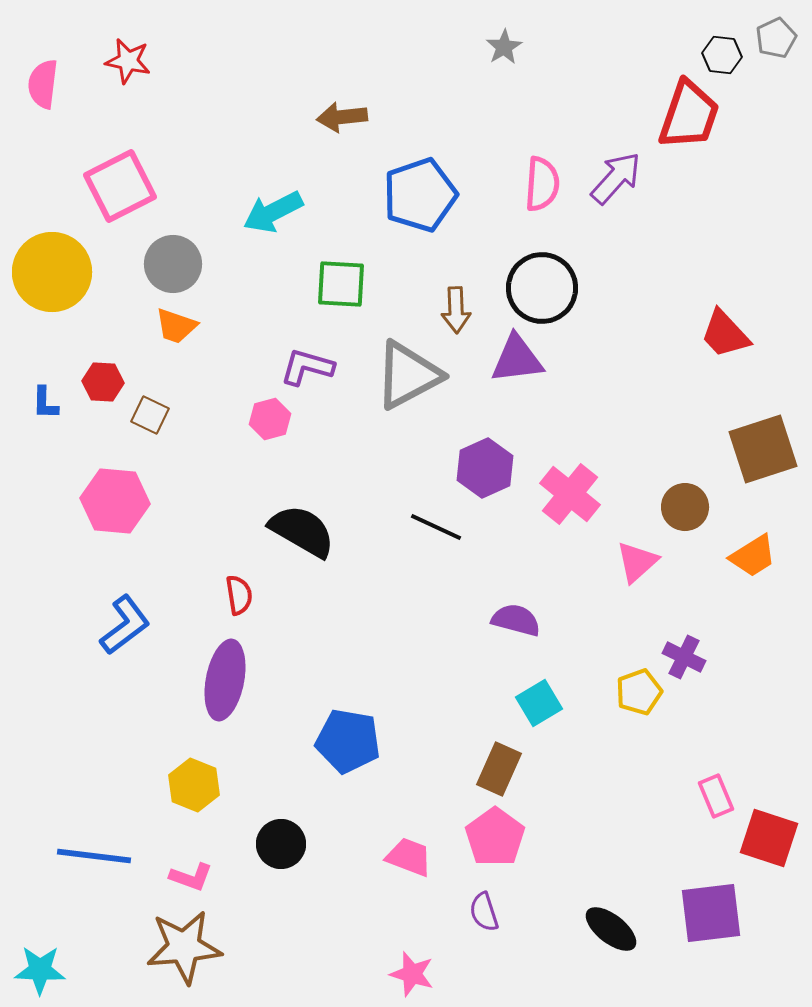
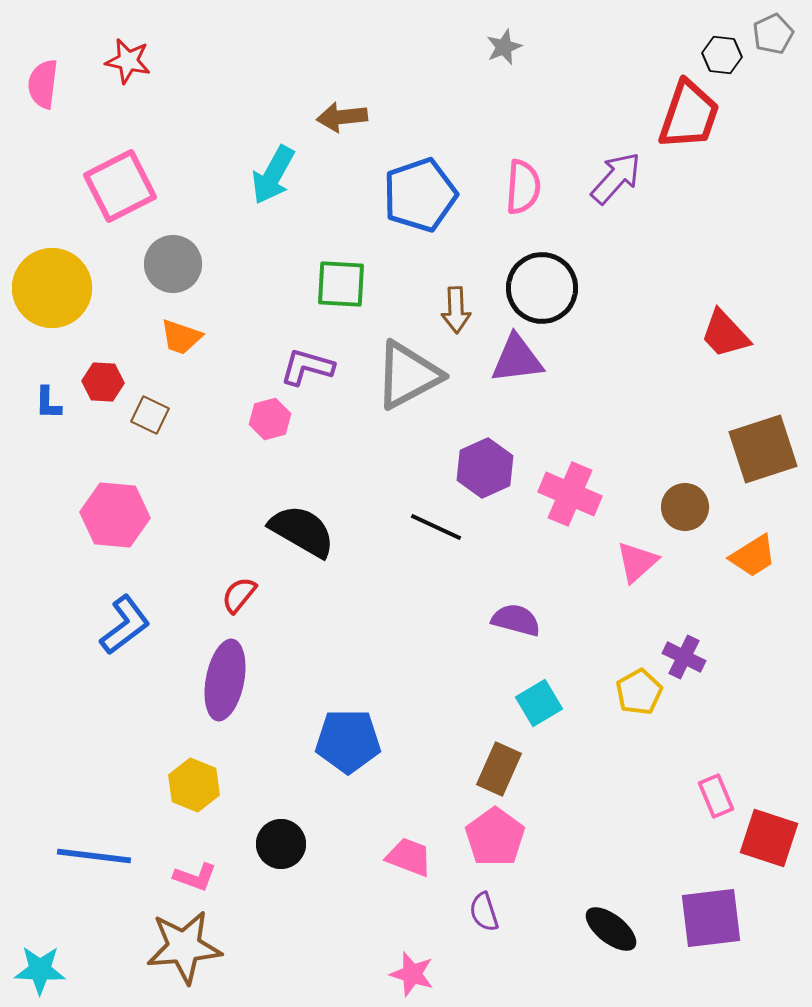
gray pentagon at (776, 38): moved 3 px left, 4 px up
gray star at (504, 47): rotated 9 degrees clockwise
pink semicircle at (542, 184): moved 19 px left, 3 px down
cyan arrow at (273, 212): moved 37 px up; rotated 34 degrees counterclockwise
yellow circle at (52, 272): moved 16 px down
orange trapezoid at (176, 326): moved 5 px right, 11 px down
blue L-shape at (45, 403): moved 3 px right
pink cross at (570, 494): rotated 16 degrees counterclockwise
pink hexagon at (115, 501): moved 14 px down
red semicircle at (239, 595): rotated 132 degrees counterclockwise
yellow pentagon at (639, 692): rotated 9 degrees counterclockwise
blue pentagon at (348, 741): rotated 10 degrees counterclockwise
pink L-shape at (191, 877): moved 4 px right
purple square at (711, 913): moved 5 px down
